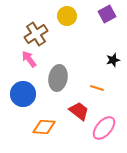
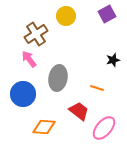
yellow circle: moved 1 px left
